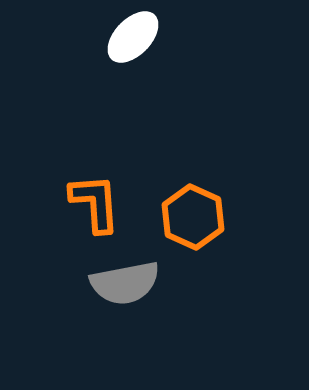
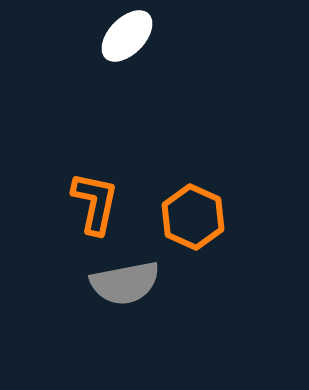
white ellipse: moved 6 px left, 1 px up
orange L-shape: rotated 16 degrees clockwise
